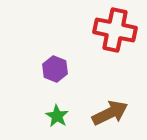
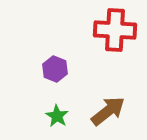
red cross: rotated 9 degrees counterclockwise
brown arrow: moved 2 px left, 2 px up; rotated 12 degrees counterclockwise
